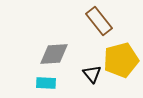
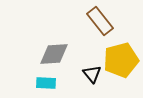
brown rectangle: moved 1 px right
